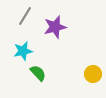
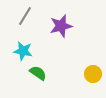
purple star: moved 6 px right, 1 px up
cyan star: rotated 24 degrees clockwise
green semicircle: rotated 12 degrees counterclockwise
